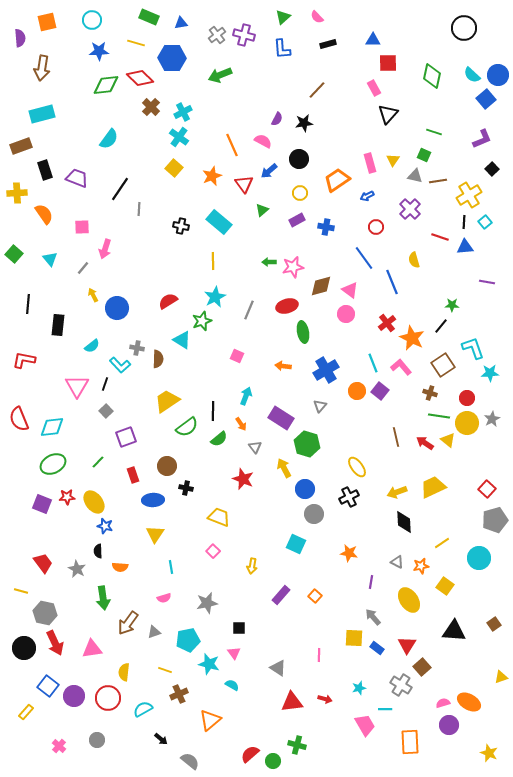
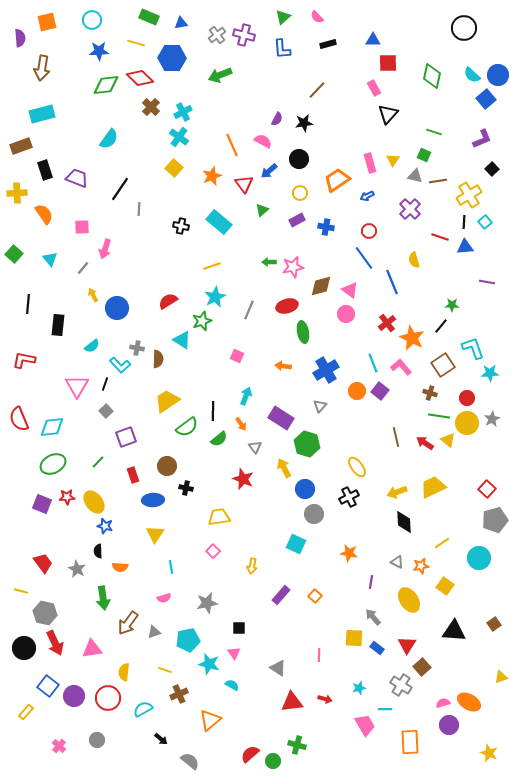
red circle at (376, 227): moved 7 px left, 4 px down
yellow line at (213, 261): moved 1 px left, 5 px down; rotated 72 degrees clockwise
yellow trapezoid at (219, 517): rotated 30 degrees counterclockwise
